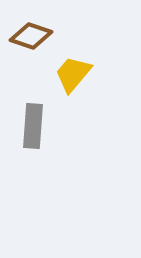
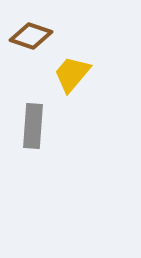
yellow trapezoid: moved 1 px left
